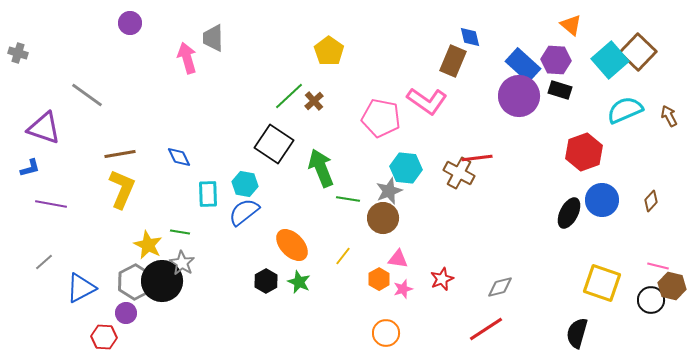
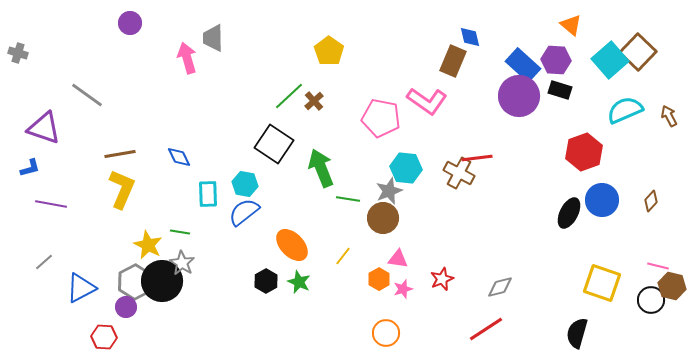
purple circle at (126, 313): moved 6 px up
